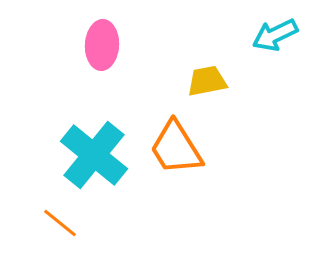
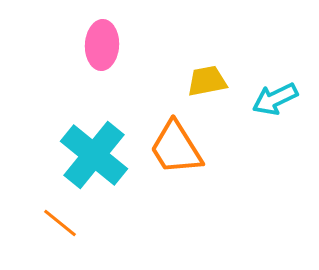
cyan arrow: moved 64 px down
